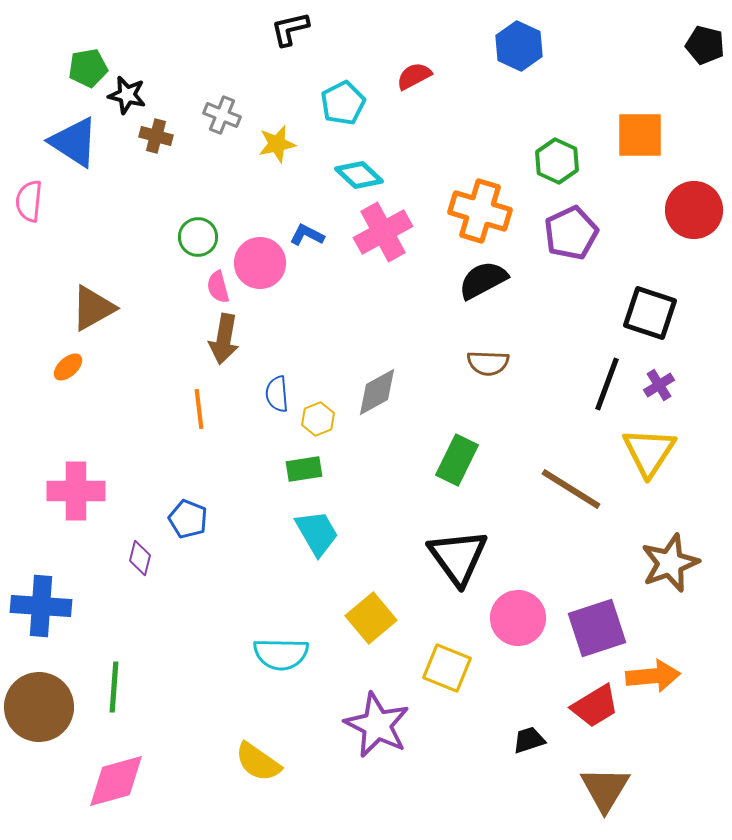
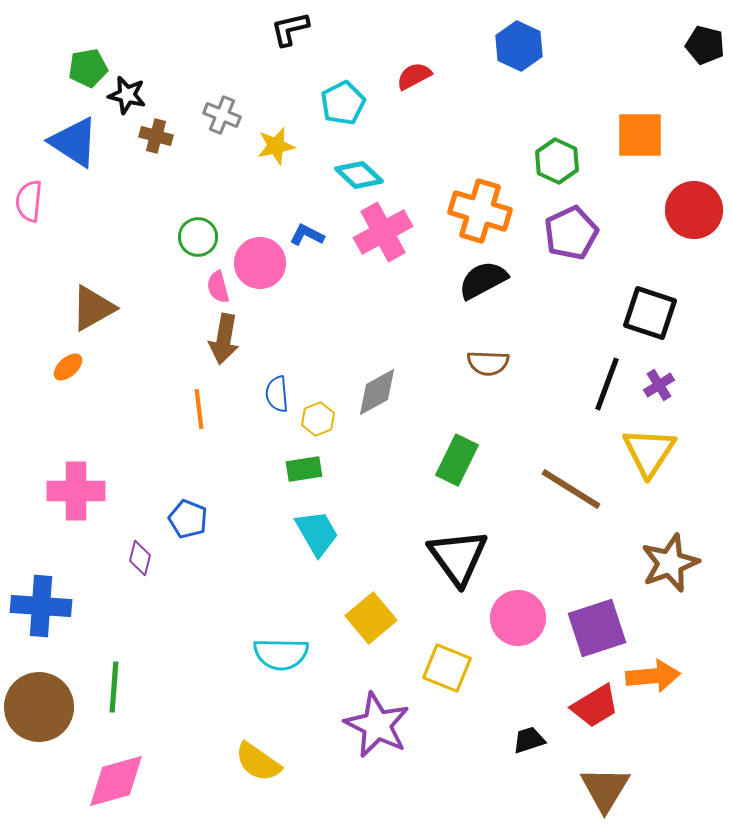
yellow star at (277, 144): moved 1 px left, 2 px down
